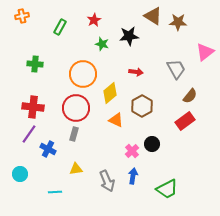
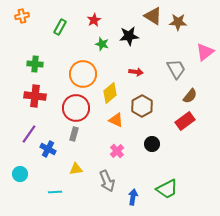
red cross: moved 2 px right, 11 px up
pink cross: moved 15 px left
blue arrow: moved 21 px down
